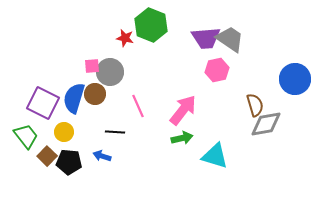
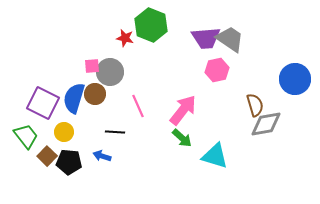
green arrow: rotated 55 degrees clockwise
